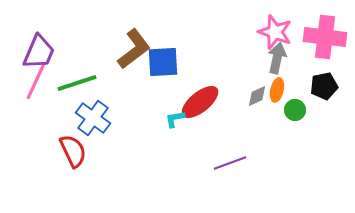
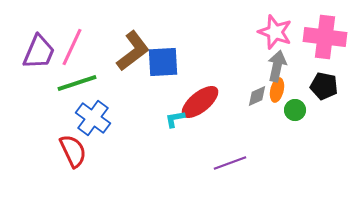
brown L-shape: moved 1 px left, 2 px down
gray arrow: moved 8 px down
pink line: moved 36 px right, 34 px up
black pentagon: rotated 24 degrees clockwise
